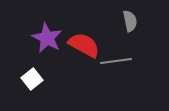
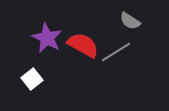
gray semicircle: rotated 135 degrees clockwise
red semicircle: moved 1 px left
gray line: moved 9 px up; rotated 24 degrees counterclockwise
